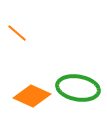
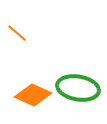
orange diamond: moved 1 px right, 1 px up
